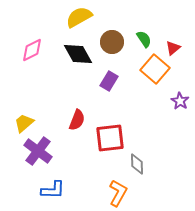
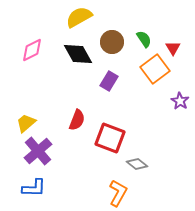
red triangle: rotated 21 degrees counterclockwise
orange square: rotated 12 degrees clockwise
yellow trapezoid: moved 2 px right
red square: rotated 28 degrees clockwise
purple cross: rotated 12 degrees clockwise
gray diamond: rotated 50 degrees counterclockwise
blue L-shape: moved 19 px left, 2 px up
